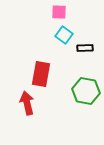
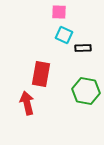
cyan square: rotated 12 degrees counterclockwise
black rectangle: moved 2 px left
